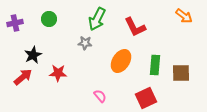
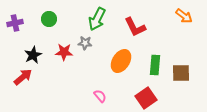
red star: moved 6 px right, 21 px up
red square: rotated 10 degrees counterclockwise
